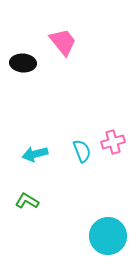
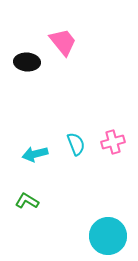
black ellipse: moved 4 px right, 1 px up
cyan semicircle: moved 6 px left, 7 px up
